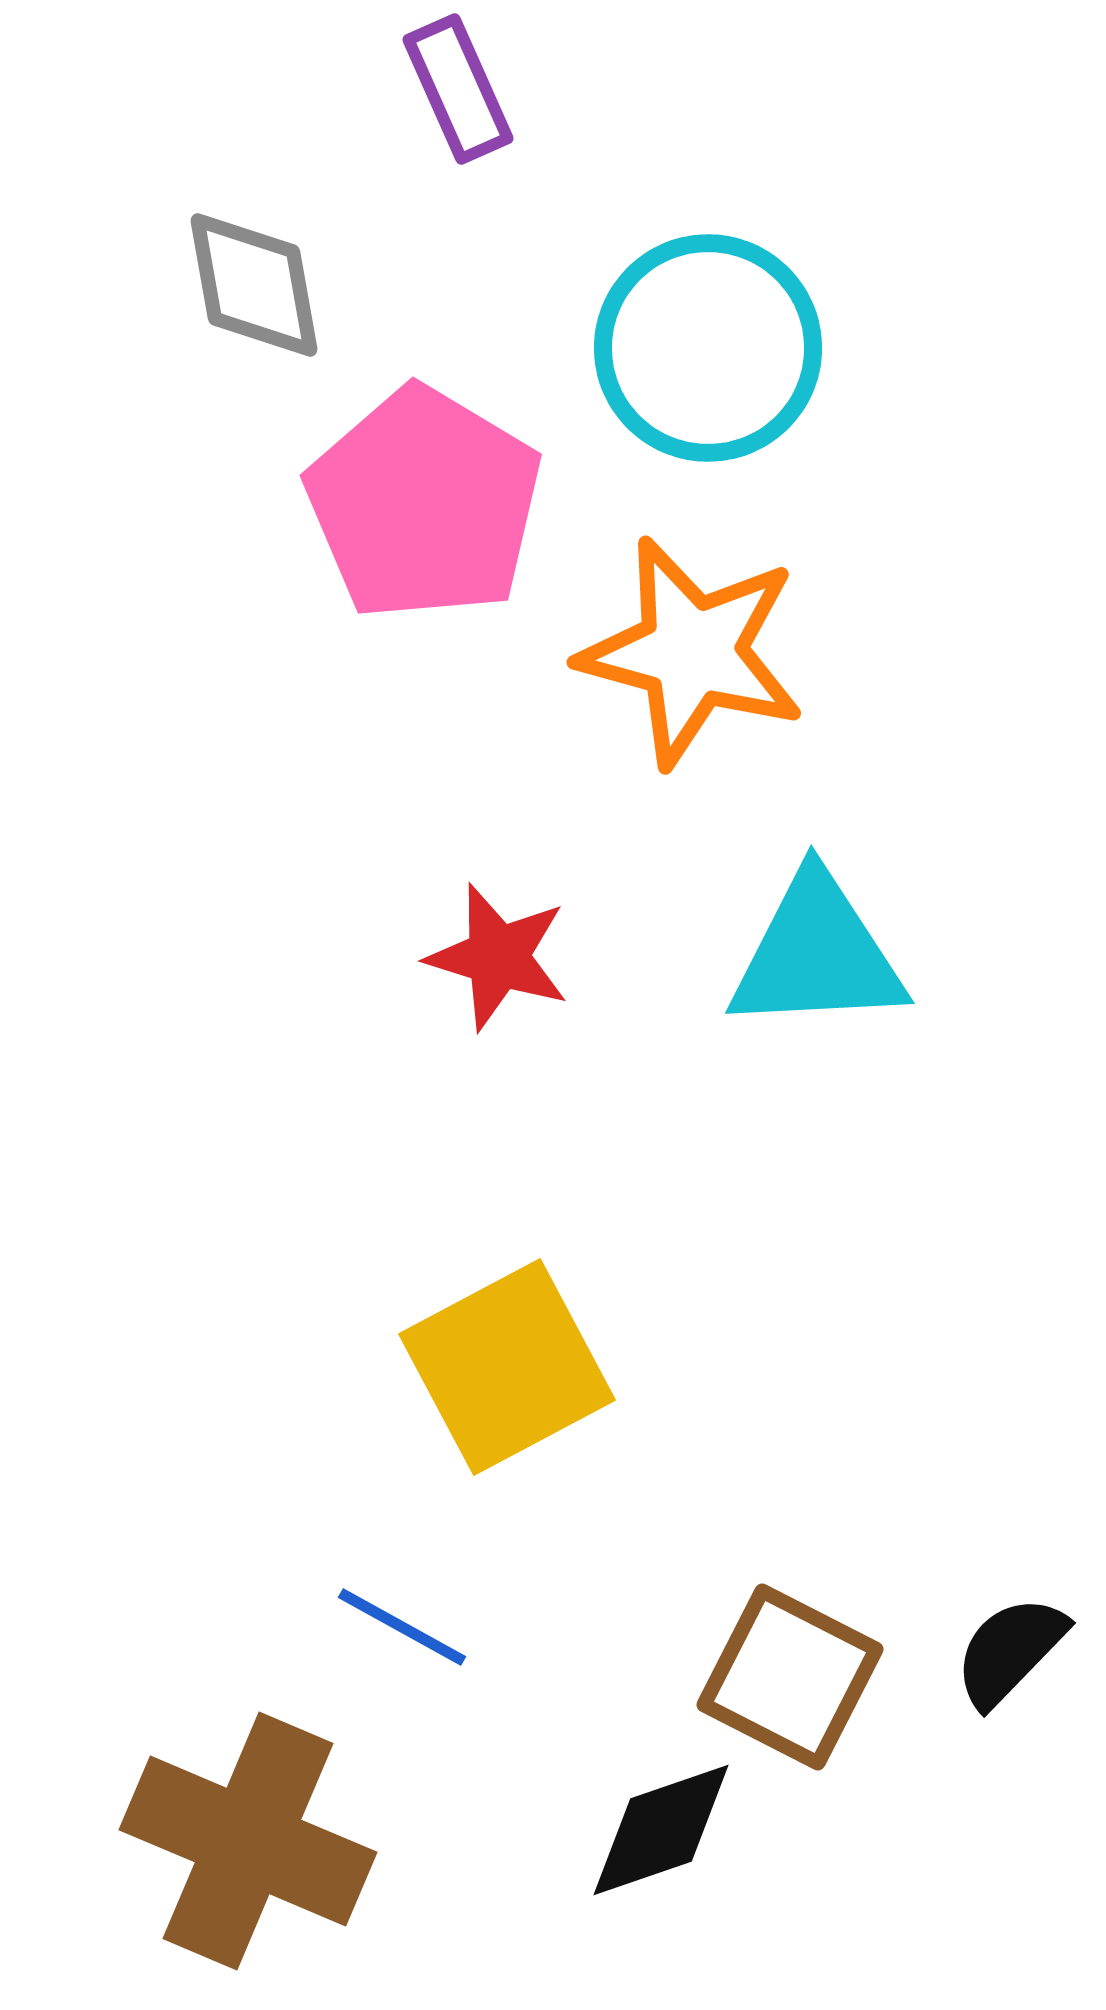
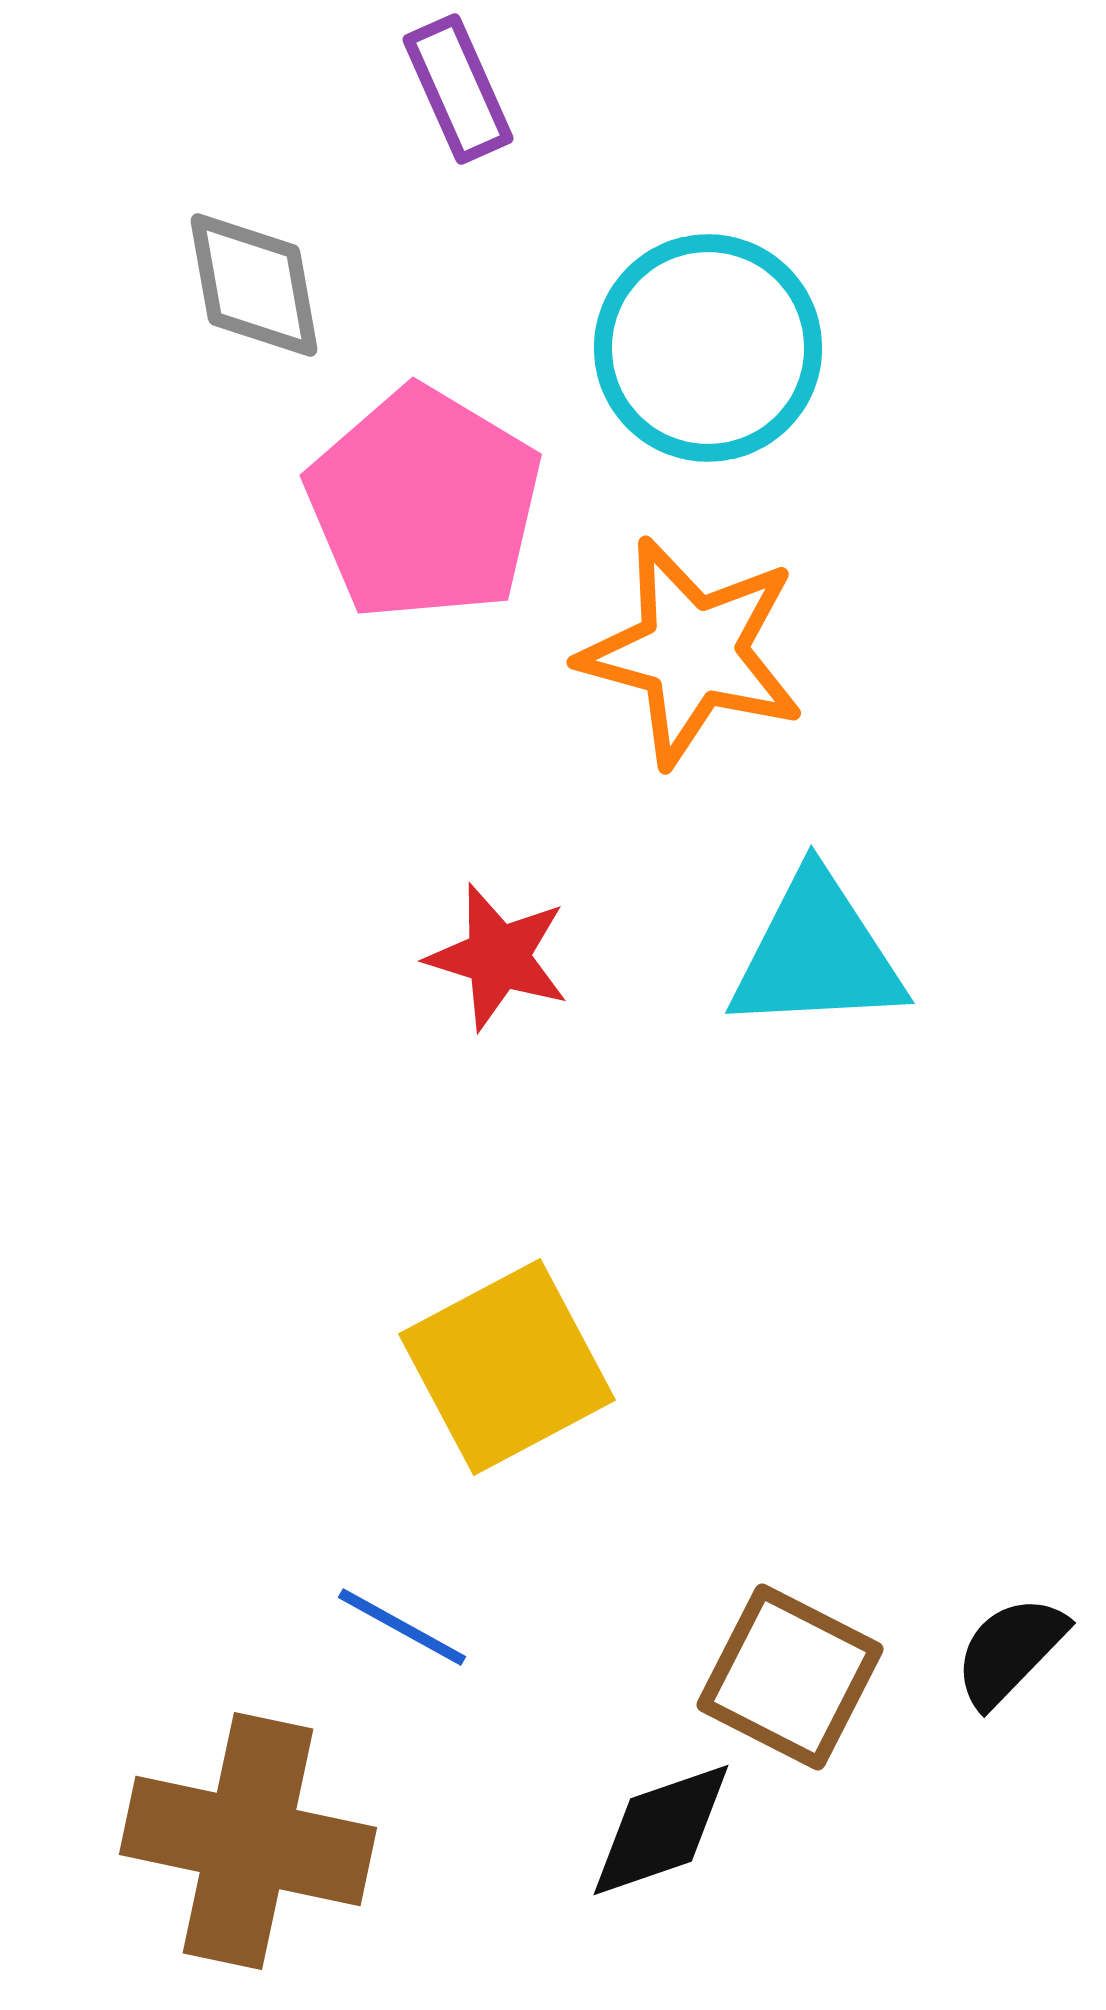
brown cross: rotated 11 degrees counterclockwise
